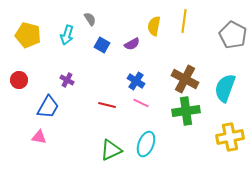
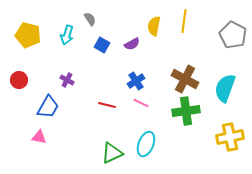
blue cross: rotated 24 degrees clockwise
green triangle: moved 1 px right, 3 px down
